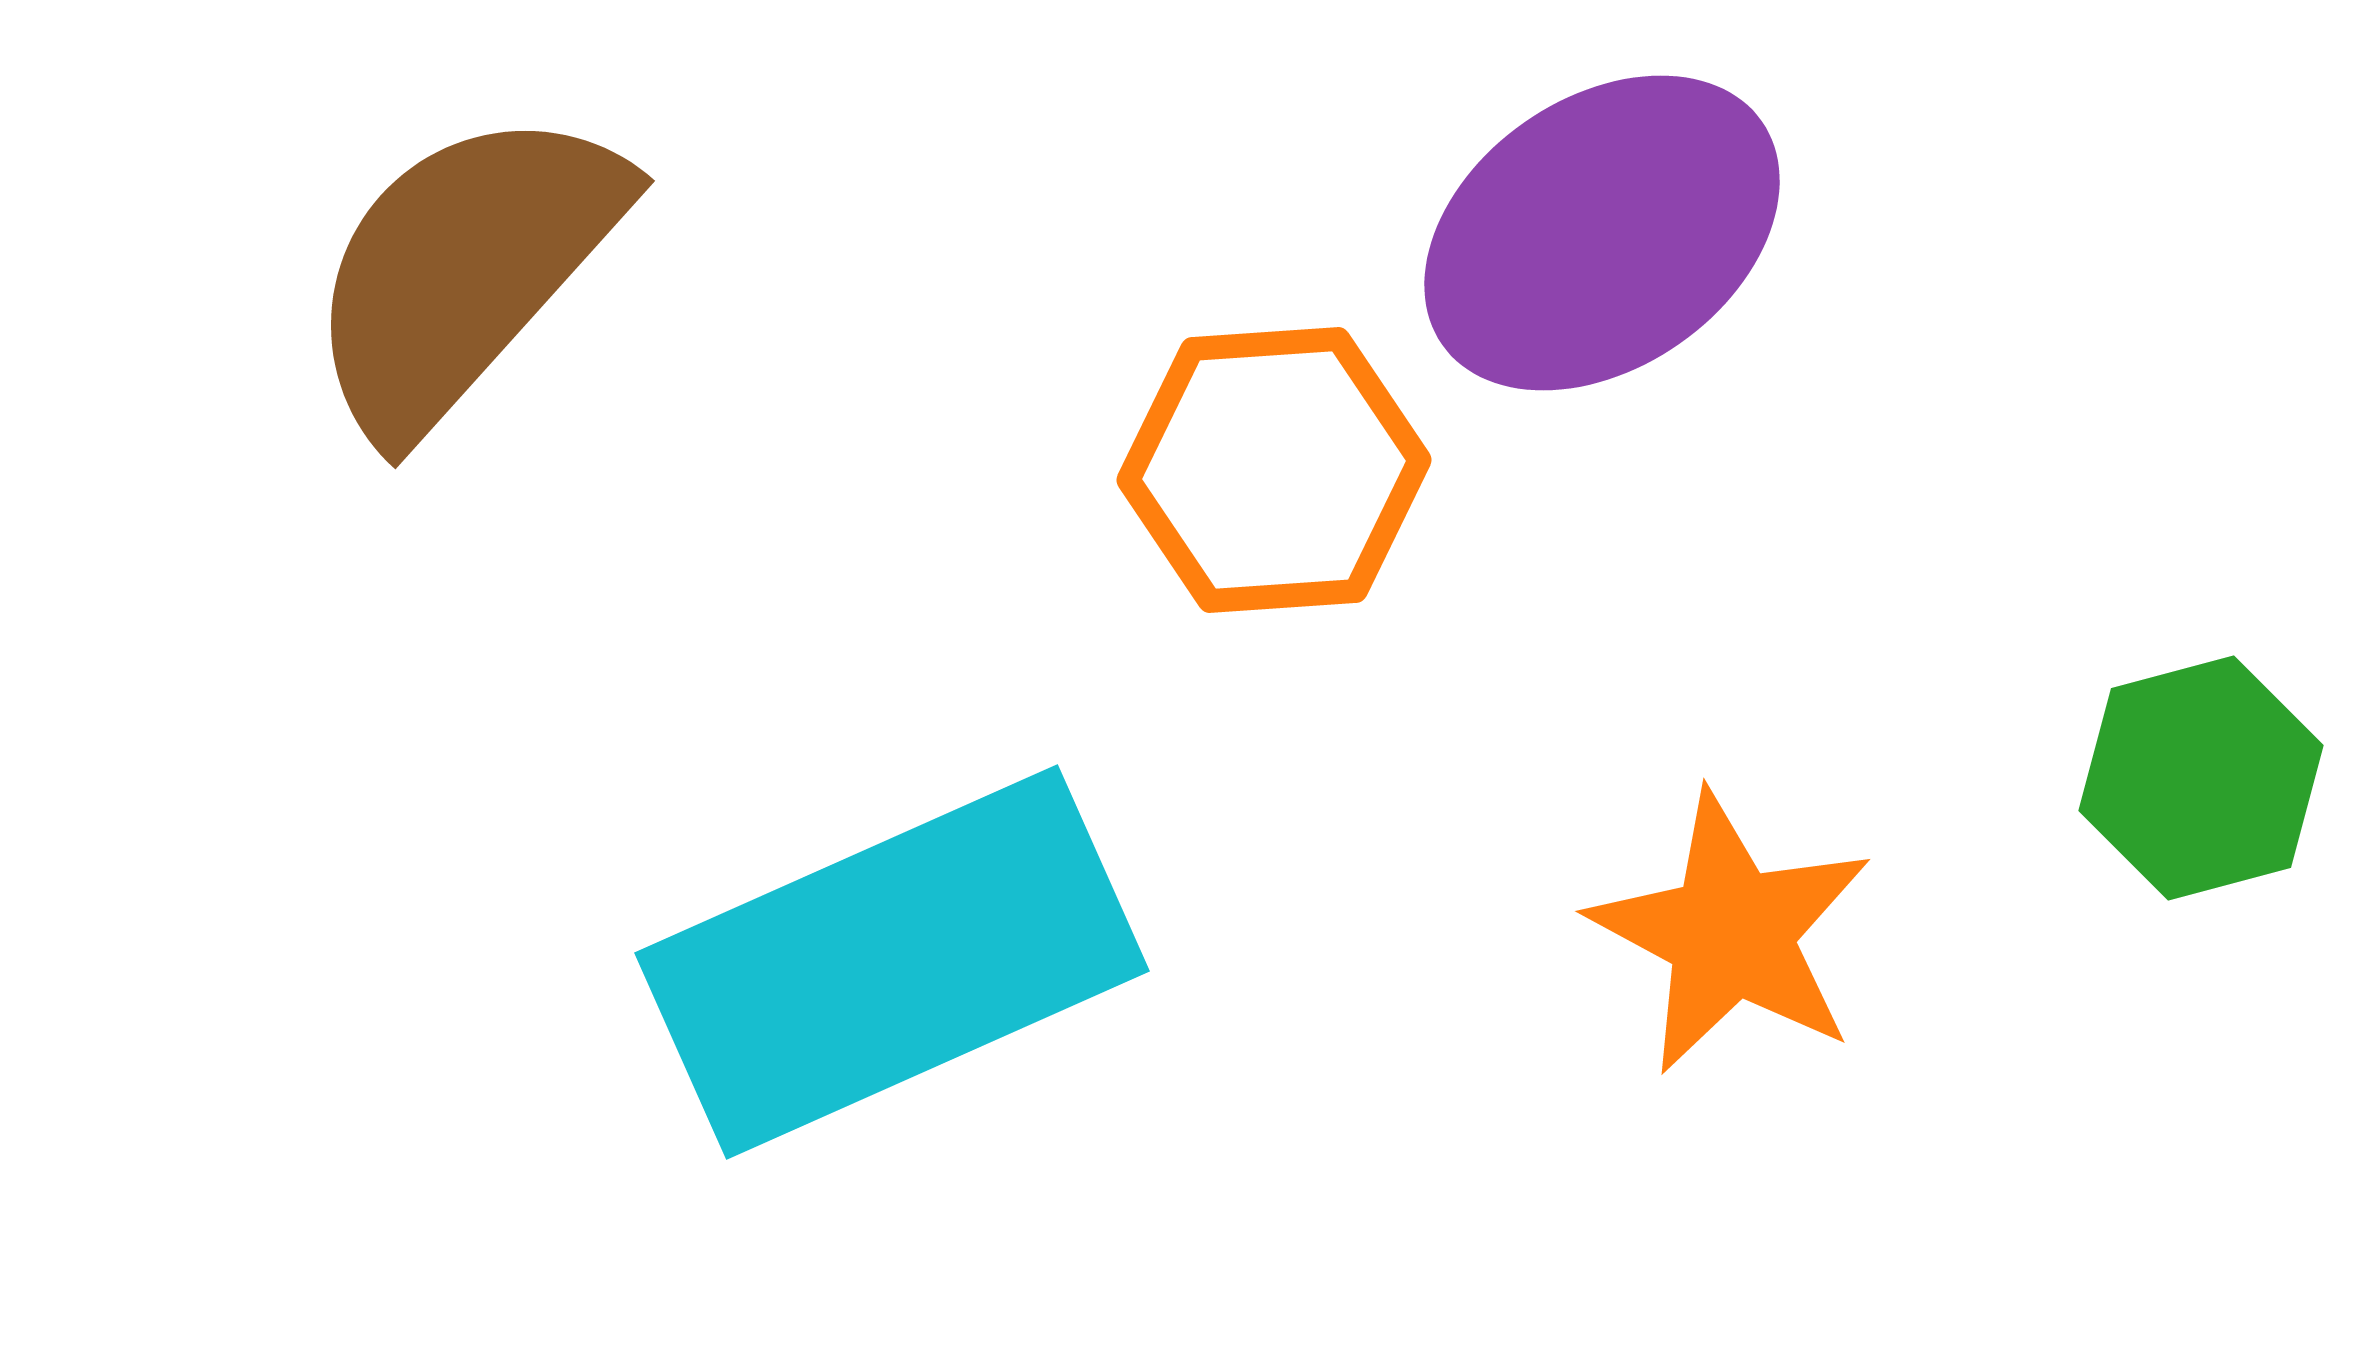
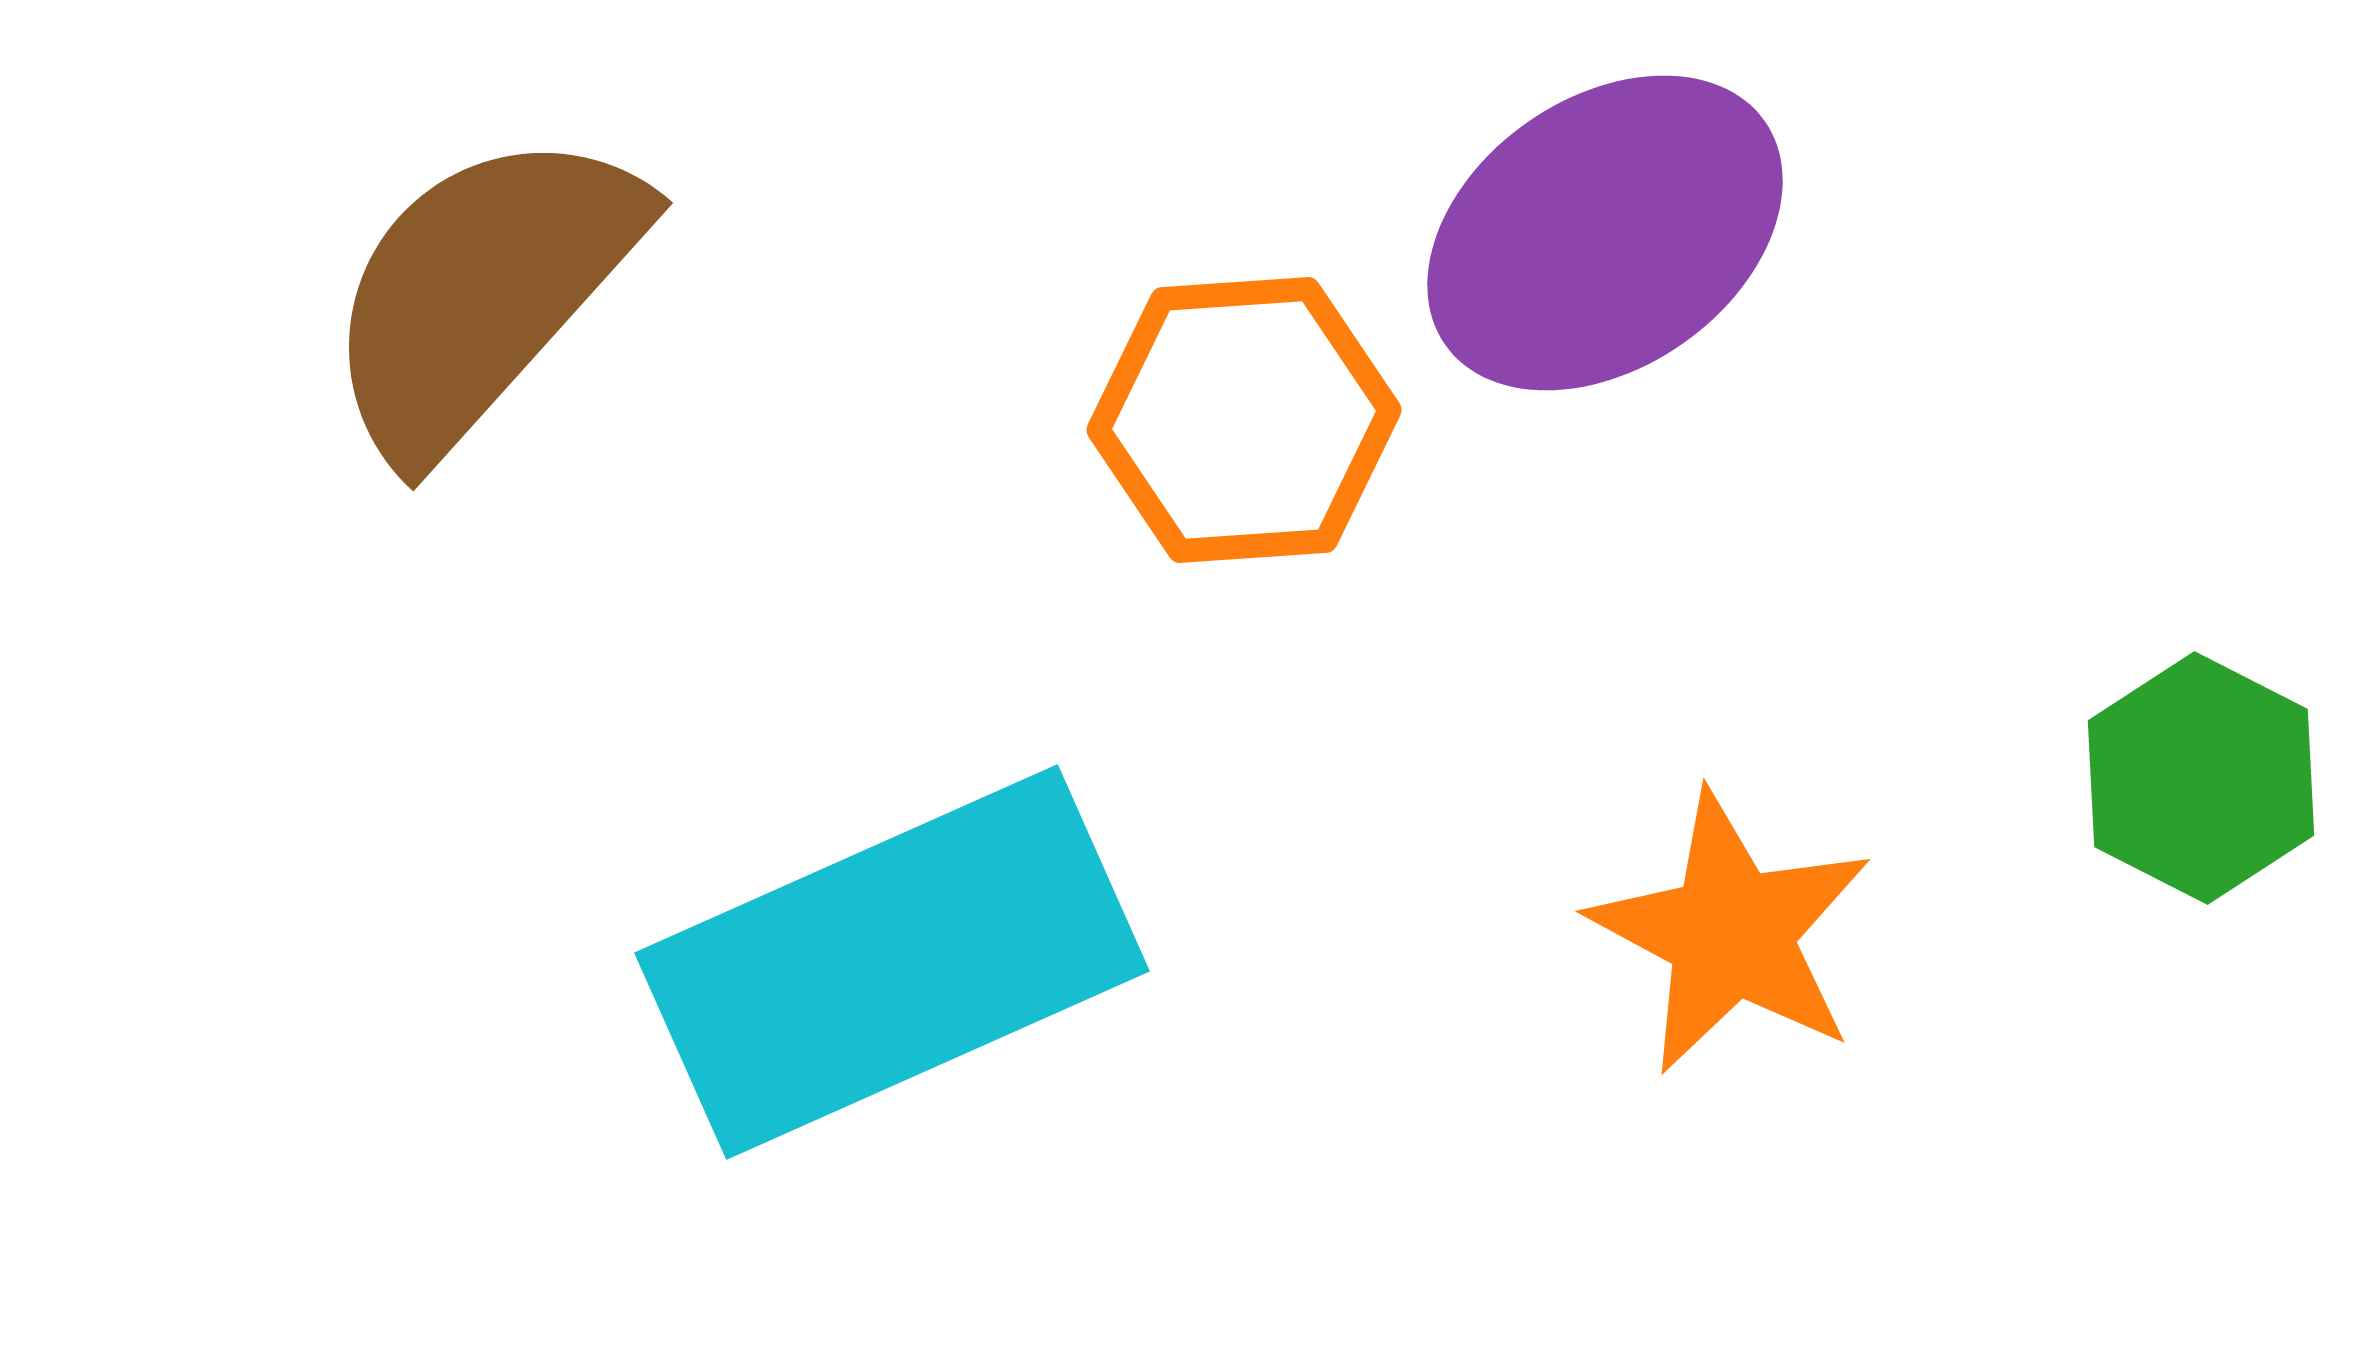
purple ellipse: moved 3 px right
brown semicircle: moved 18 px right, 22 px down
orange hexagon: moved 30 px left, 50 px up
green hexagon: rotated 18 degrees counterclockwise
